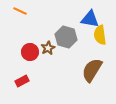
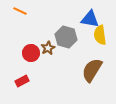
red circle: moved 1 px right, 1 px down
